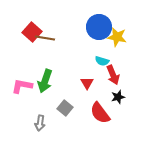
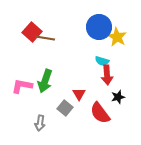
yellow star: rotated 18 degrees clockwise
red arrow: moved 6 px left; rotated 18 degrees clockwise
red triangle: moved 8 px left, 11 px down
